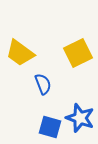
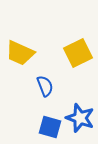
yellow trapezoid: rotated 12 degrees counterclockwise
blue semicircle: moved 2 px right, 2 px down
